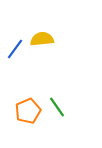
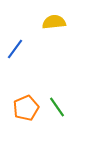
yellow semicircle: moved 12 px right, 17 px up
orange pentagon: moved 2 px left, 3 px up
